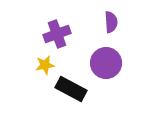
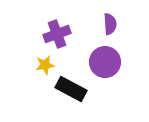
purple semicircle: moved 1 px left, 2 px down
purple circle: moved 1 px left, 1 px up
